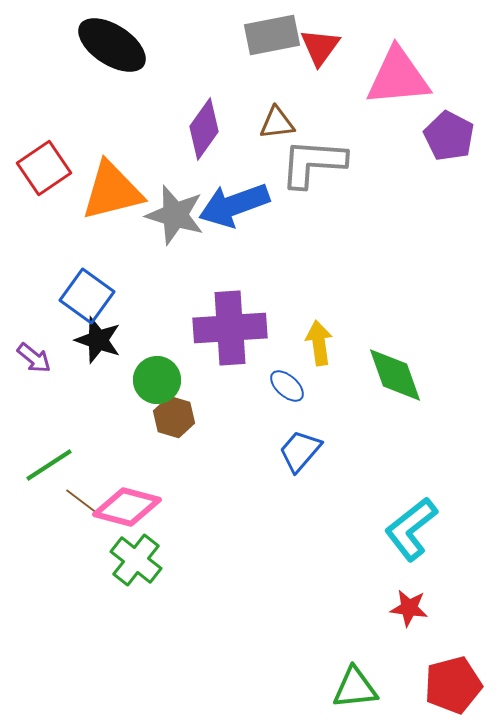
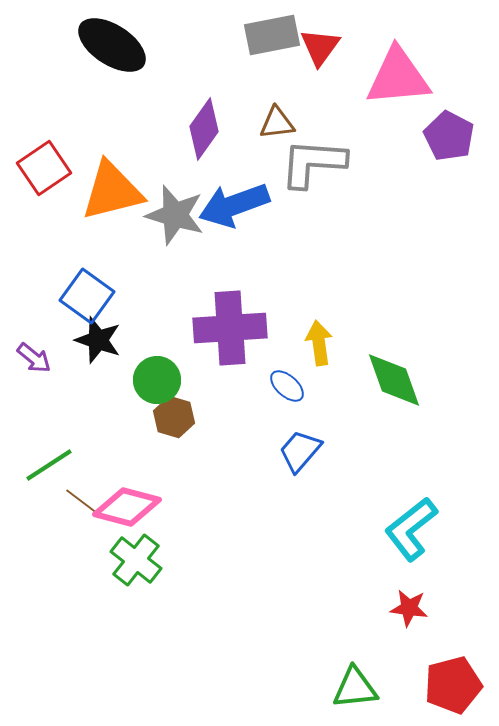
green diamond: moved 1 px left, 5 px down
